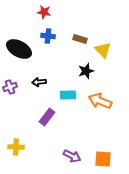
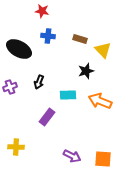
red star: moved 2 px left, 1 px up
black arrow: rotated 64 degrees counterclockwise
